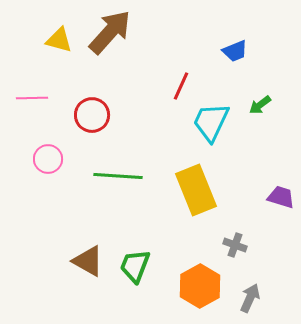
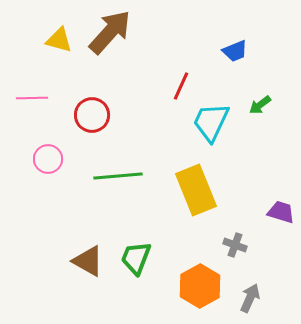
green line: rotated 9 degrees counterclockwise
purple trapezoid: moved 15 px down
green trapezoid: moved 1 px right, 8 px up
